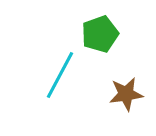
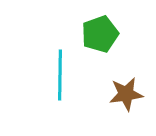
cyan line: rotated 27 degrees counterclockwise
